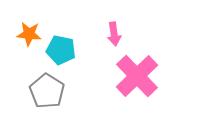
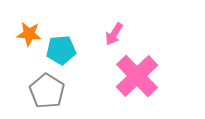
pink arrow: rotated 40 degrees clockwise
cyan pentagon: rotated 16 degrees counterclockwise
